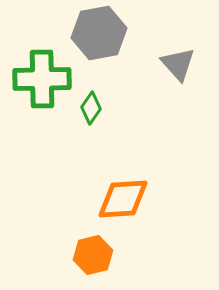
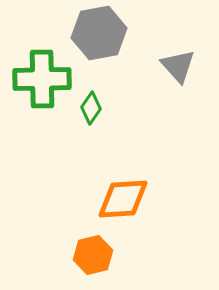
gray triangle: moved 2 px down
